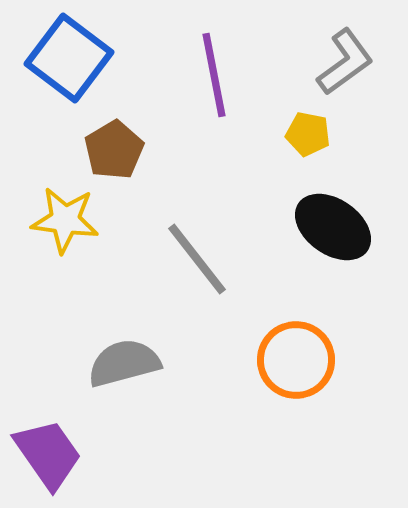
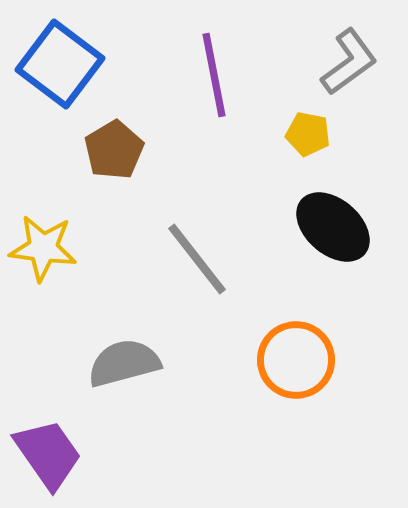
blue square: moved 9 px left, 6 px down
gray L-shape: moved 4 px right
yellow star: moved 22 px left, 28 px down
black ellipse: rotated 6 degrees clockwise
